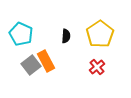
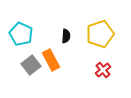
yellow pentagon: rotated 16 degrees clockwise
orange rectangle: moved 5 px right, 1 px up
red cross: moved 6 px right, 3 px down
